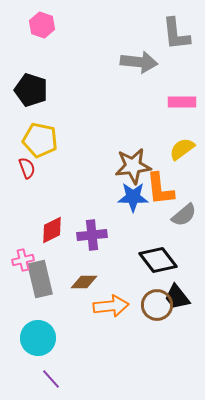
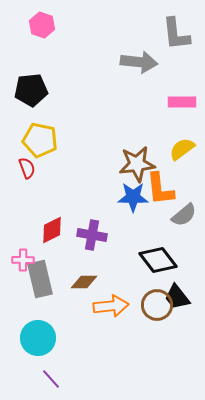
black pentagon: rotated 24 degrees counterclockwise
brown star: moved 4 px right, 2 px up
purple cross: rotated 16 degrees clockwise
pink cross: rotated 15 degrees clockwise
